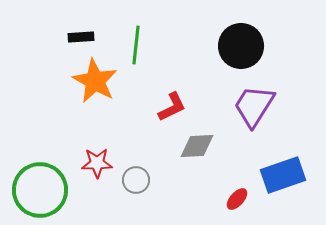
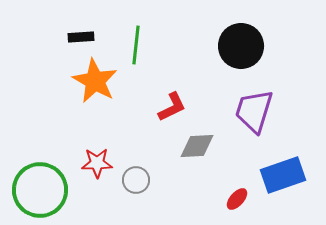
purple trapezoid: moved 5 px down; rotated 15 degrees counterclockwise
